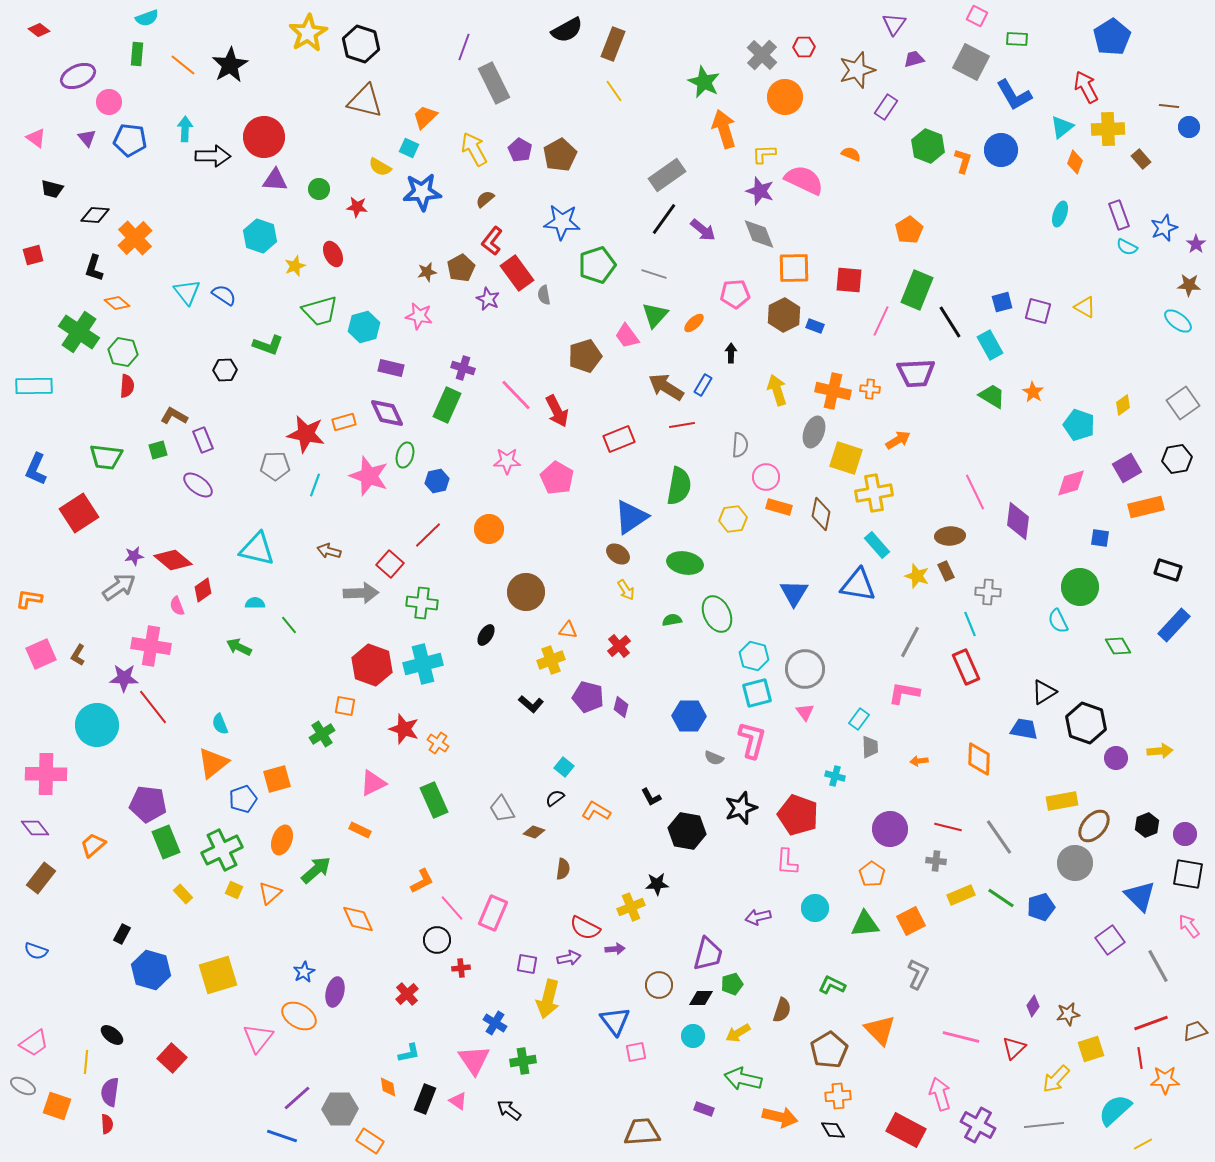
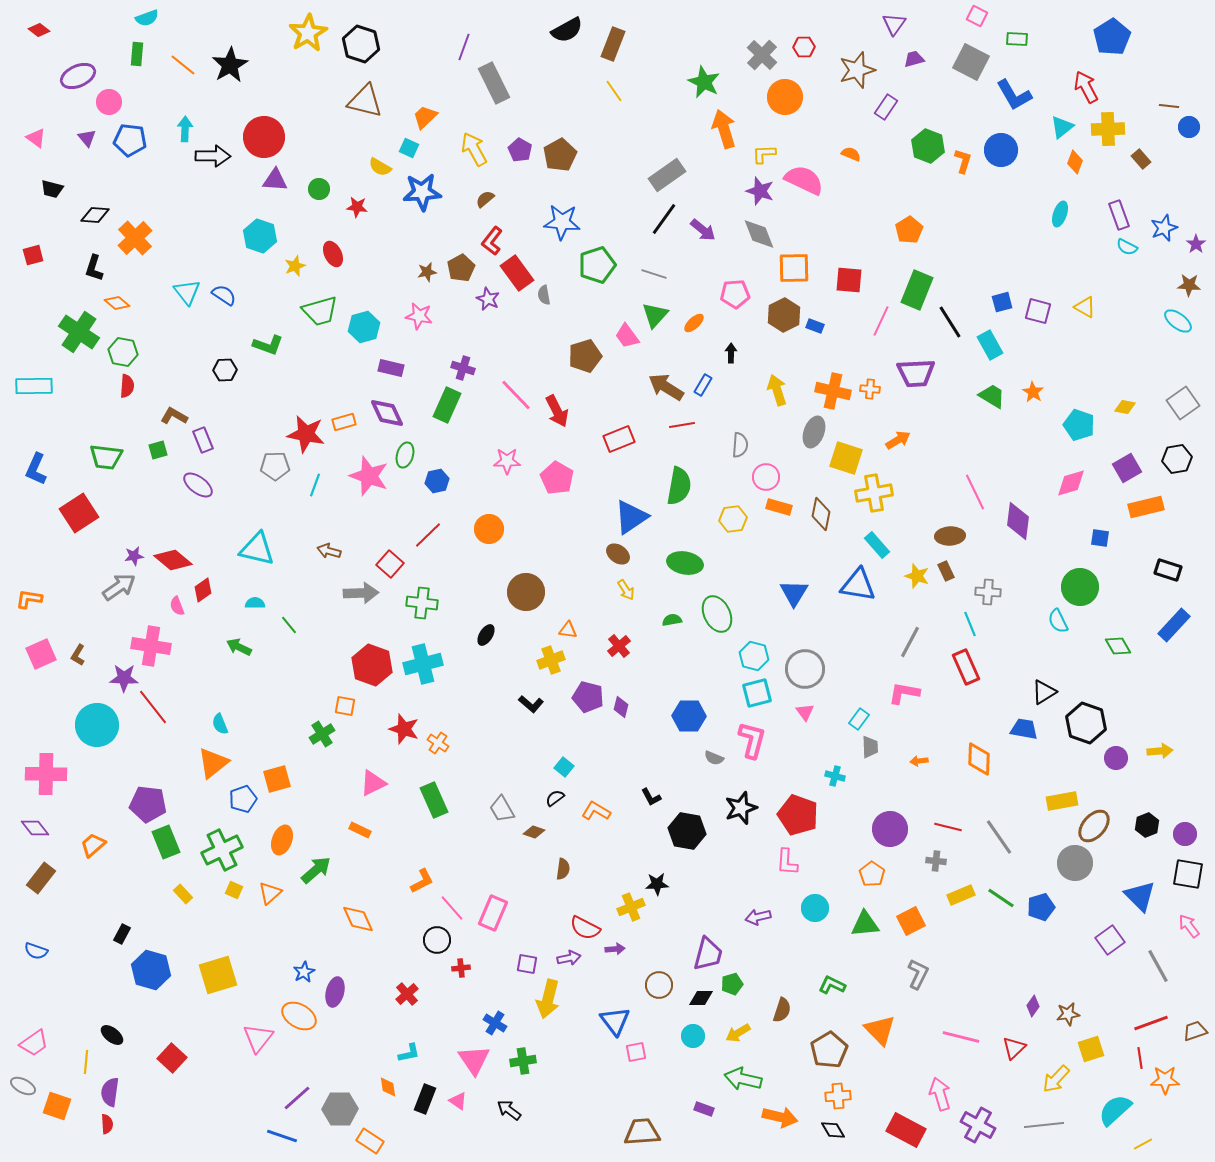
yellow diamond at (1123, 405): moved 2 px right, 2 px down; rotated 45 degrees clockwise
